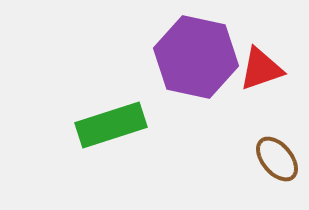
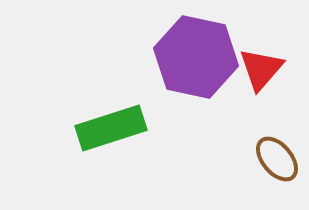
red triangle: rotated 30 degrees counterclockwise
green rectangle: moved 3 px down
